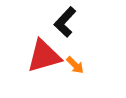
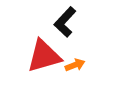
orange arrow: rotated 66 degrees counterclockwise
